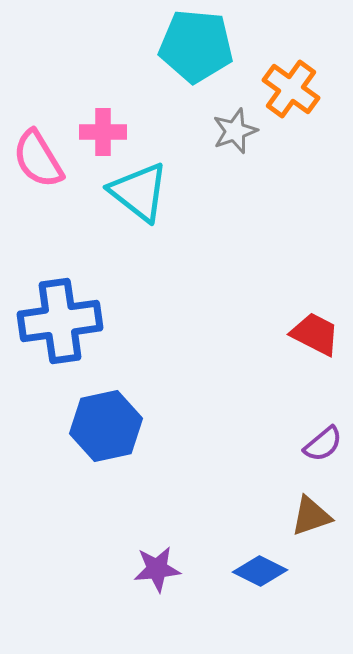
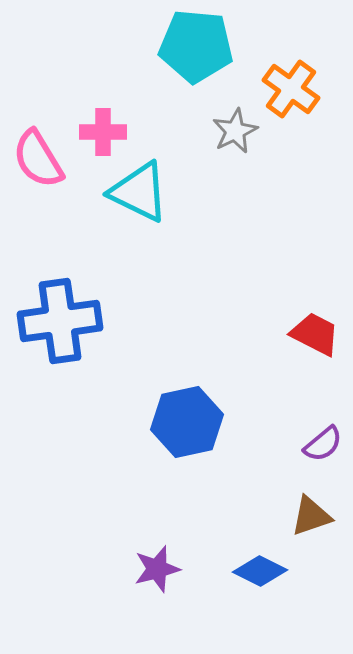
gray star: rotated 6 degrees counterclockwise
cyan triangle: rotated 12 degrees counterclockwise
blue hexagon: moved 81 px right, 4 px up
purple star: rotated 9 degrees counterclockwise
